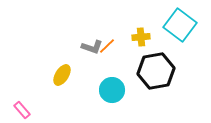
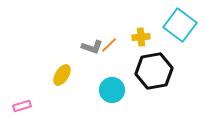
orange line: moved 2 px right, 1 px up
black hexagon: moved 2 px left
pink rectangle: moved 4 px up; rotated 66 degrees counterclockwise
